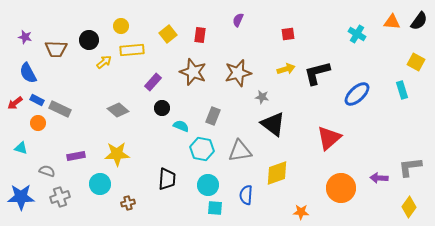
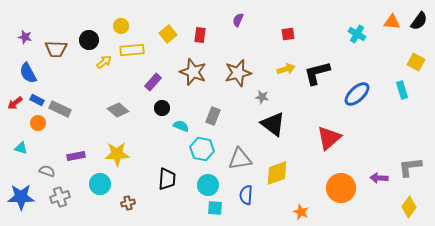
gray triangle at (240, 151): moved 8 px down
orange star at (301, 212): rotated 21 degrees clockwise
